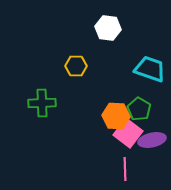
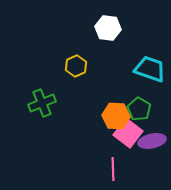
yellow hexagon: rotated 25 degrees counterclockwise
green cross: rotated 20 degrees counterclockwise
purple ellipse: moved 1 px down
pink line: moved 12 px left
